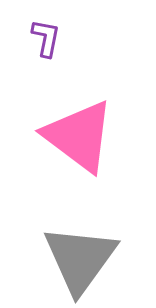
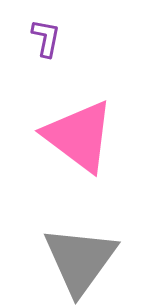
gray triangle: moved 1 px down
